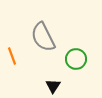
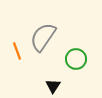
gray semicircle: rotated 60 degrees clockwise
orange line: moved 5 px right, 5 px up
